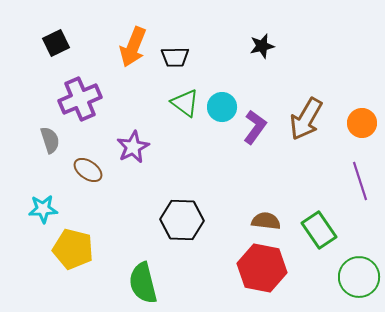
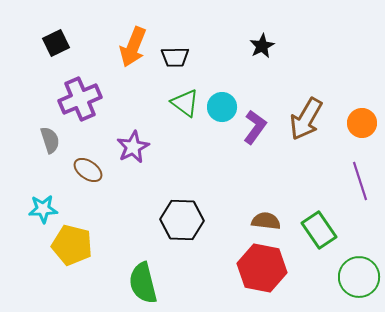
black star: rotated 15 degrees counterclockwise
yellow pentagon: moved 1 px left, 4 px up
